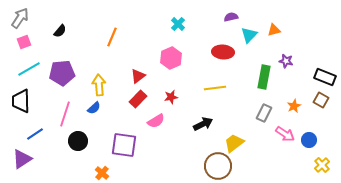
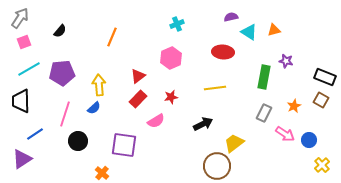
cyan cross: moved 1 px left; rotated 24 degrees clockwise
cyan triangle: moved 3 px up; rotated 42 degrees counterclockwise
brown circle: moved 1 px left
